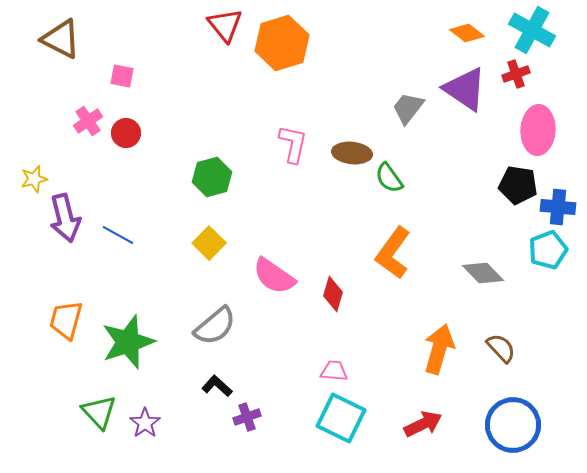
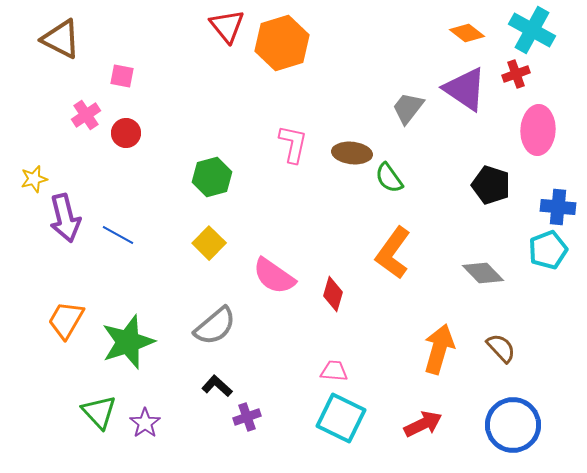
red triangle: moved 2 px right, 1 px down
pink cross: moved 2 px left, 6 px up
black pentagon: moved 27 px left; rotated 9 degrees clockwise
orange trapezoid: rotated 15 degrees clockwise
